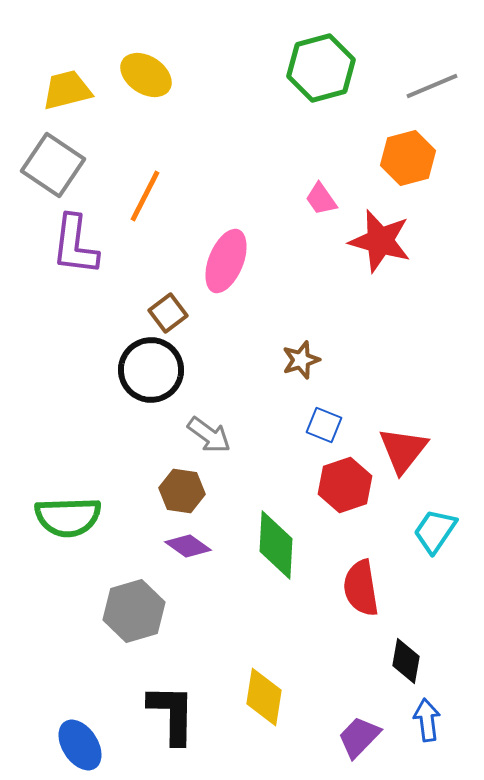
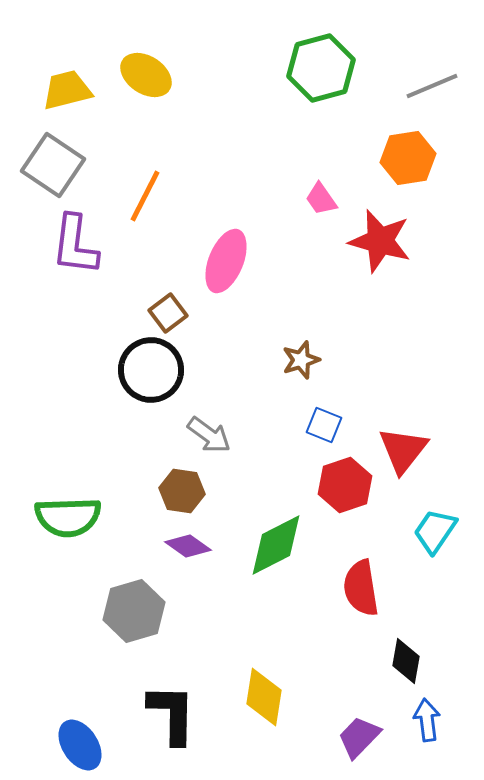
orange hexagon: rotated 6 degrees clockwise
green diamond: rotated 60 degrees clockwise
